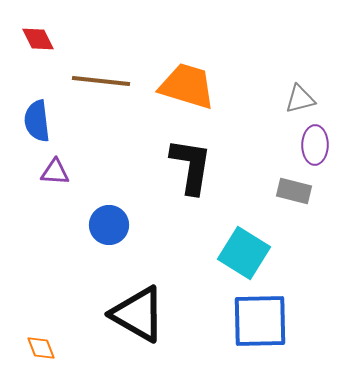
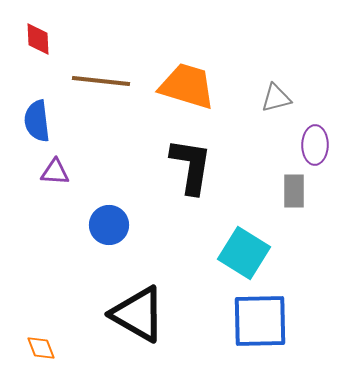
red diamond: rotated 24 degrees clockwise
gray triangle: moved 24 px left, 1 px up
gray rectangle: rotated 76 degrees clockwise
